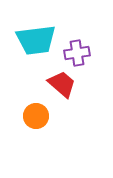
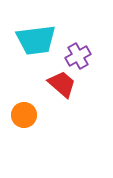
purple cross: moved 1 px right, 3 px down; rotated 20 degrees counterclockwise
orange circle: moved 12 px left, 1 px up
